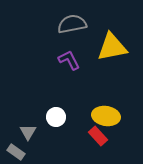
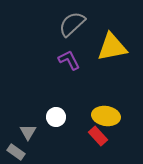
gray semicircle: rotated 32 degrees counterclockwise
